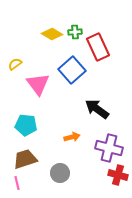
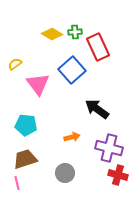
gray circle: moved 5 px right
